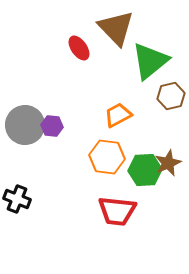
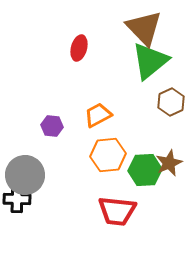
brown triangle: moved 28 px right
red ellipse: rotated 50 degrees clockwise
brown hexagon: moved 6 px down; rotated 12 degrees counterclockwise
orange trapezoid: moved 20 px left
gray circle: moved 50 px down
orange hexagon: moved 1 px right, 2 px up; rotated 12 degrees counterclockwise
brown star: moved 1 px right
black cross: rotated 20 degrees counterclockwise
